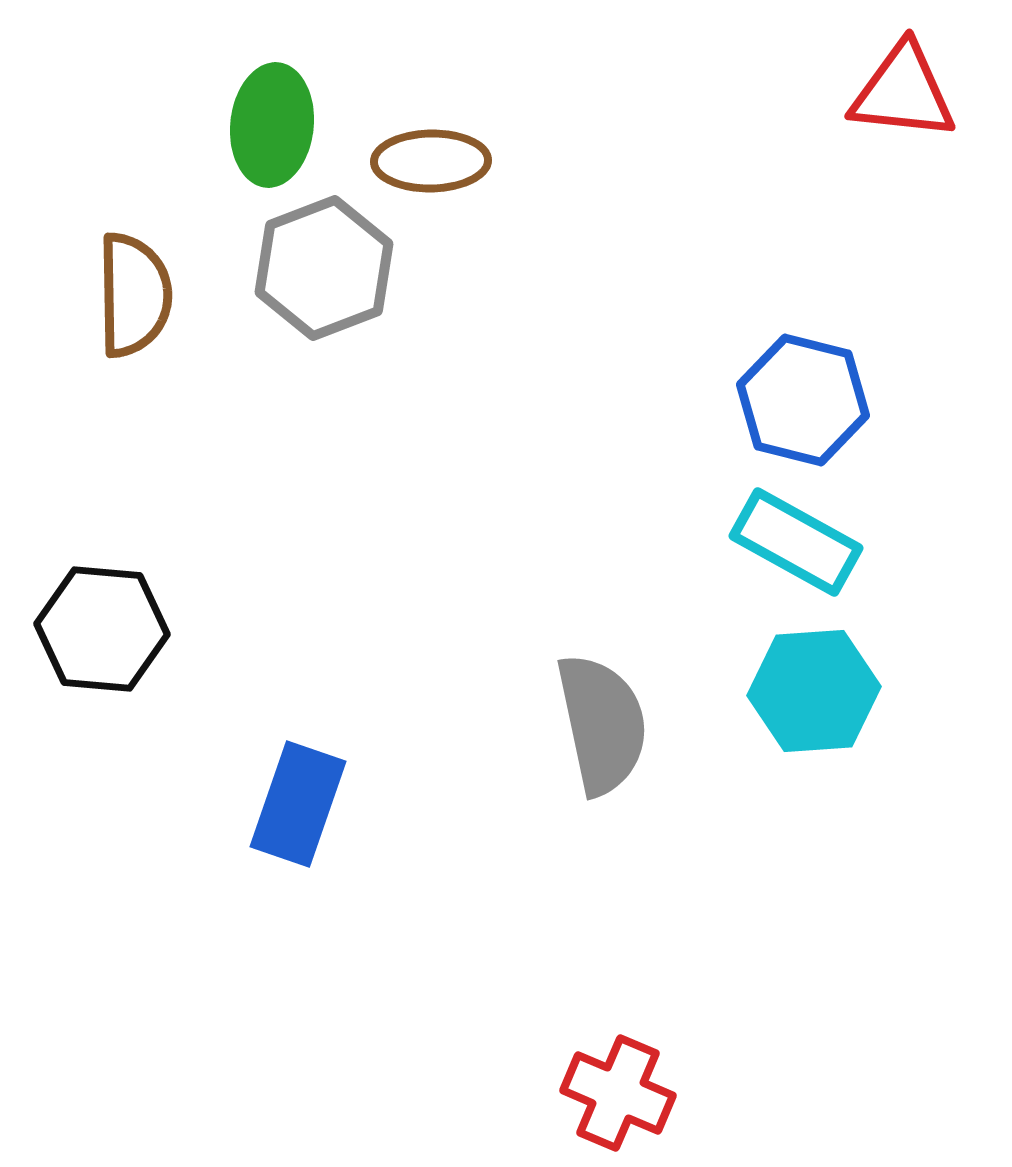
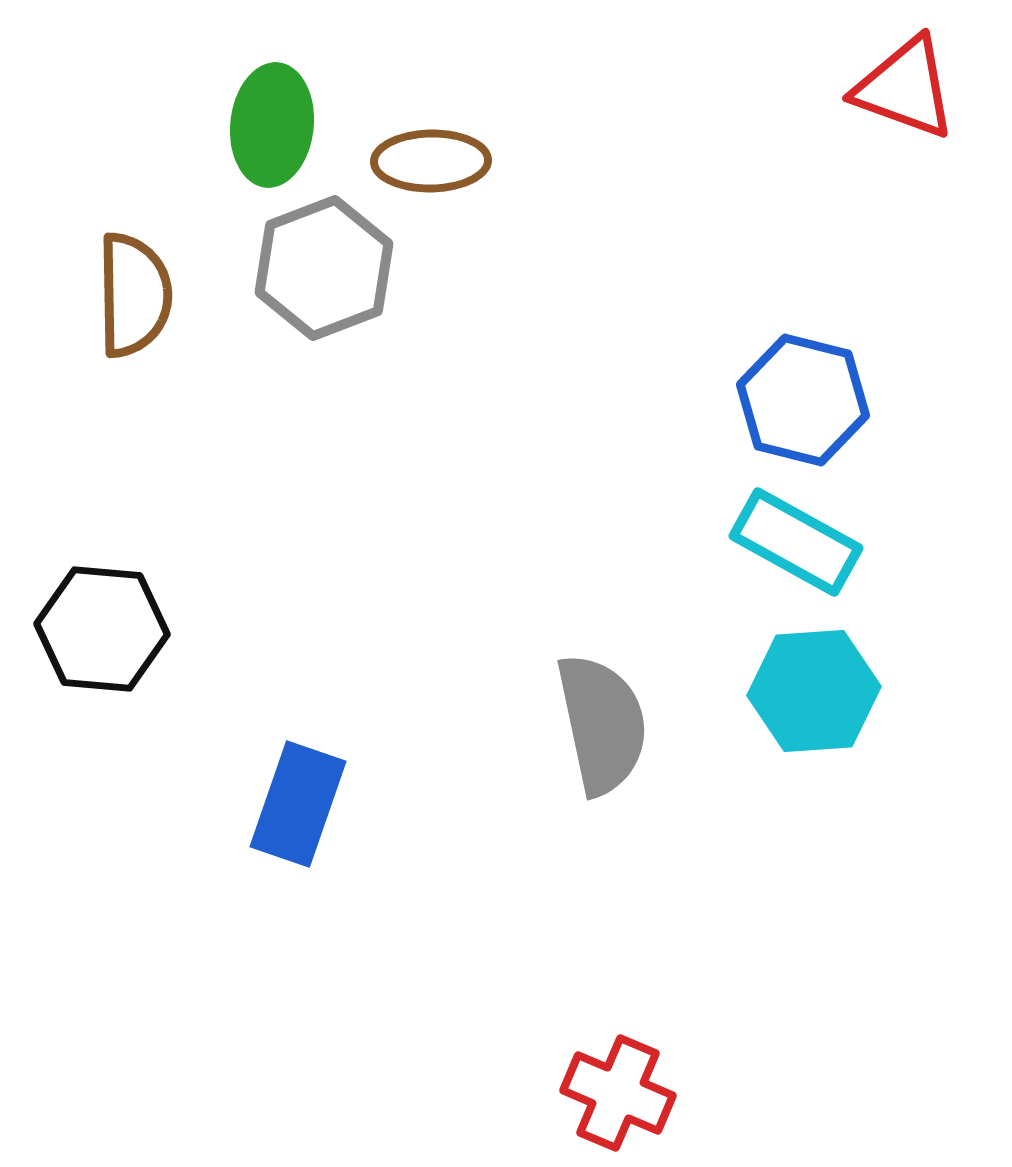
red triangle: moved 2 px right, 4 px up; rotated 14 degrees clockwise
